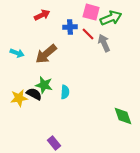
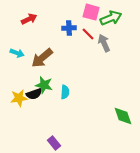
red arrow: moved 13 px left, 4 px down
blue cross: moved 1 px left, 1 px down
brown arrow: moved 4 px left, 4 px down
black semicircle: rotated 133 degrees clockwise
